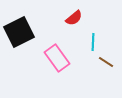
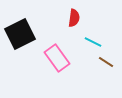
red semicircle: rotated 42 degrees counterclockwise
black square: moved 1 px right, 2 px down
cyan line: rotated 66 degrees counterclockwise
